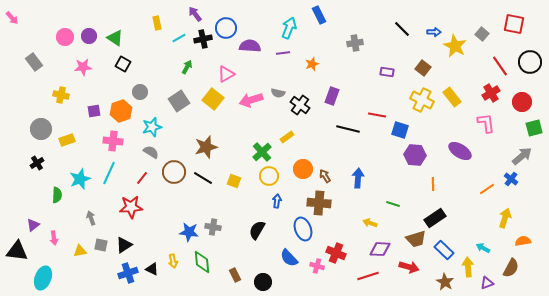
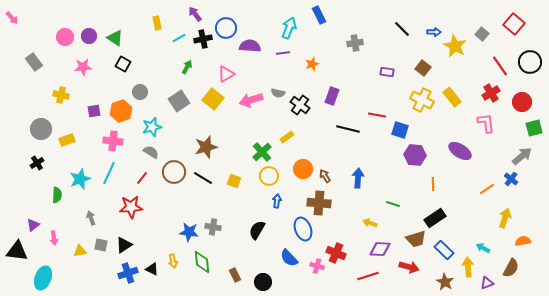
red square at (514, 24): rotated 30 degrees clockwise
